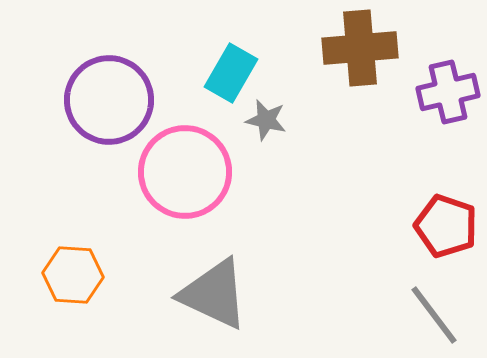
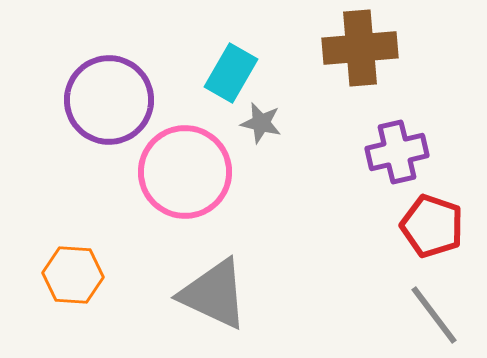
purple cross: moved 51 px left, 60 px down
gray star: moved 5 px left, 3 px down
red pentagon: moved 14 px left
